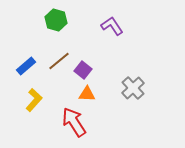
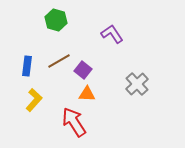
purple L-shape: moved 8 px down
brown line: rotated 10 degrees clockwise
blue rectangle: moved 1 px right; rotated 42 degrees counterclockwise
gray cross: moved 4 px right, 4 px up
